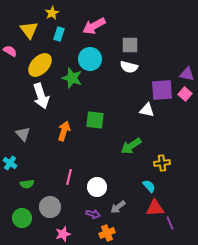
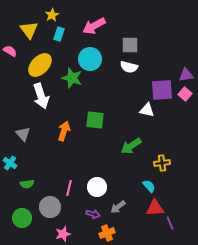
yellow star: moved 2 px down
purple triangle: moved 1 px left, 1 px down; rotated 21 degrees counterclockwise
pink line: moved 11 px down
